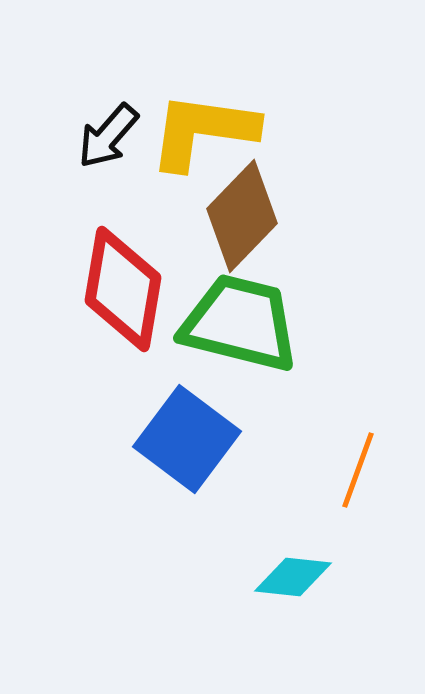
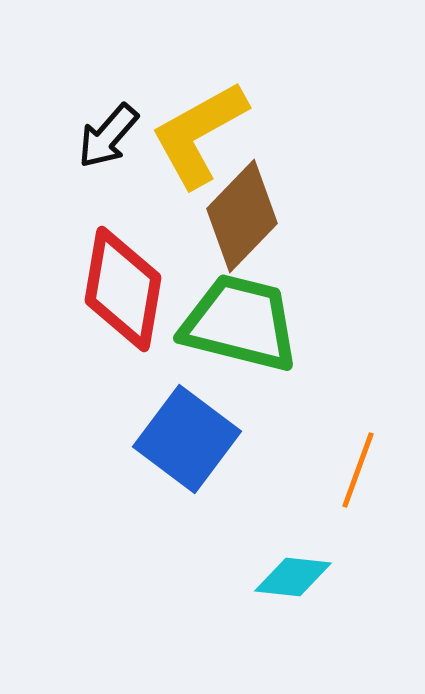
yellow L-shape: moved 4 px left, 3 px down; rotated 37 degrees counterclockwise
